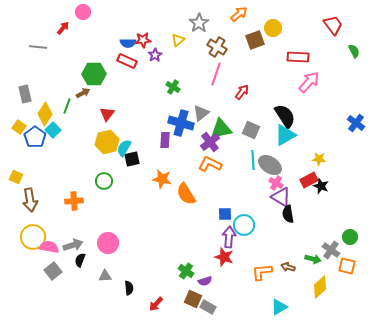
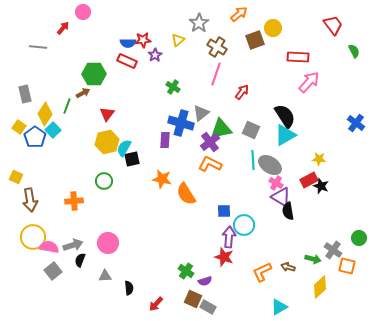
blue square at (225, 214): moved 1 px left, 3 px up
black semicircle at (288, 214): moved 3 px up
green circle at (350, 237): moved 9 px right, 1 px down
gray cross at (331, 250): moved 2 px right
orange L-shape at (262, 272): rotated 20 degrees counterclockwise
